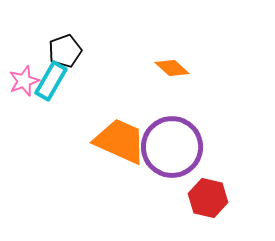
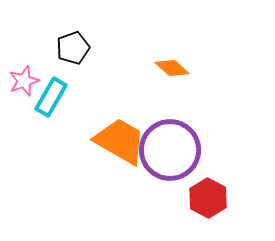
black pentagon: moved 8 px right, 3 px up
cyan rectangle: moved 16 px down
orange trapezoid: rotated 6 degrees clockwise
purple circle: moved 2 px left, 3 px down
red hexagon: rotated 15 degrees clockwise
